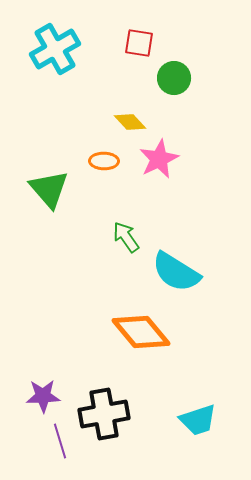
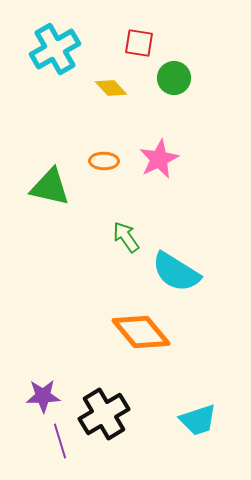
yellow diamond: moved 19 px left, 34 px up
green triangle: moved 1 px right, 2 px up; rotated 36 degrees counterclockwise
black cross: rotated 21 degrees counterclockwise
